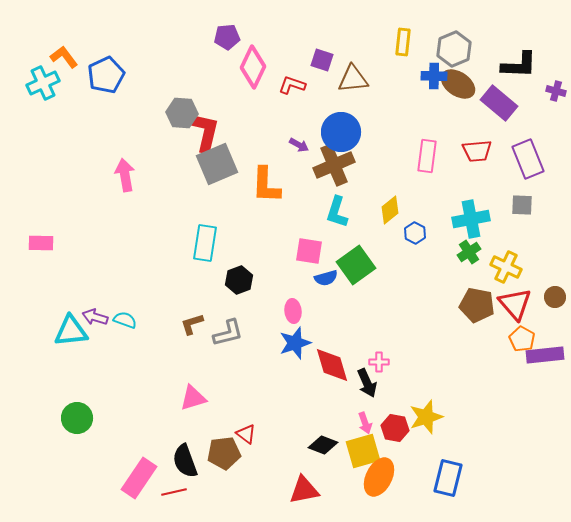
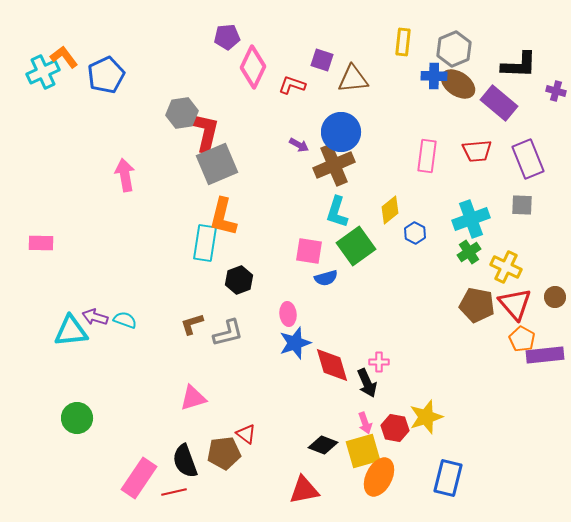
cyan cross at (43, 83): moved 11 px up
gray hexagon at (182, 113): rotated 12 degrees counterclockwise
orange L-shape at (266, 185): moved 43 px left, 32 px down; rotated 12 degrees clockwise
cyan cross at (471, 219): rotated 9 degrees counterclockwise
green square at (356, 265): moved 19 px up
pink ellipse at (293, 311): moved 5 px left, 3 px down
